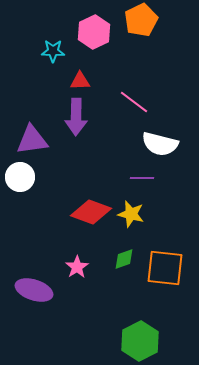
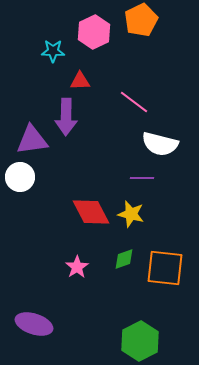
purple arrow: moved 10 px left
red diamond: rotated 42 degrees clockwise
purple ellipse: moved 34 px down
